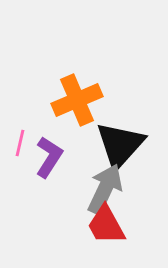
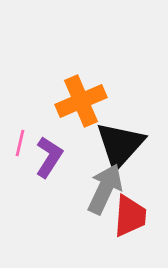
orange cross: moved 4 px right, 1 px down
red trapezoid: moved 24 px right, 9 px up; rotated 147 degrees counterclockwise
